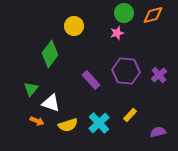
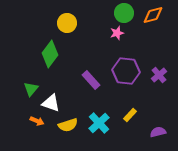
yellow circle: moved 7 px left, 3 px up
